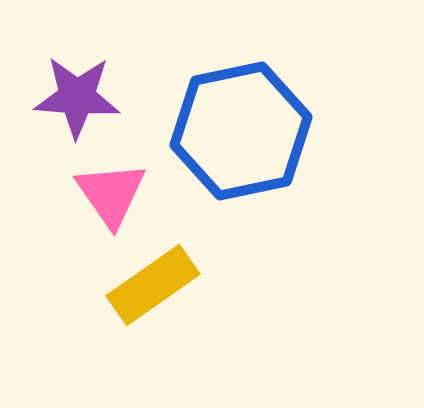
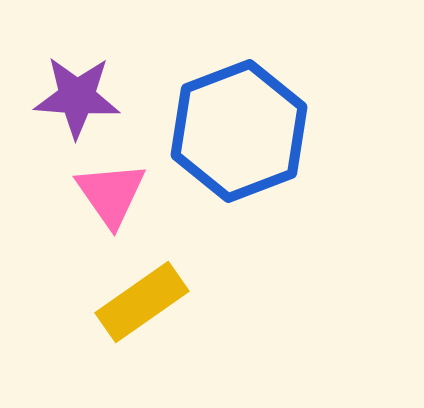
blue hexagon: moved 2 px left; rotated 9 degrees counterclockwise
yellow rectangle: moved 11 px left, 17 px down
